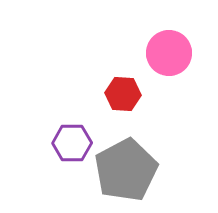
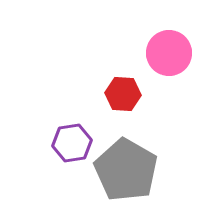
purple hexagon: rotated 9 degrees counterclockwise
gray pentagon: rotated 14 degrees counterclockwise
